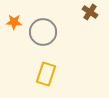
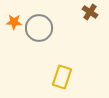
gray circle: moved 4 px left, 4 px up
yellow rectangle: moved 16 px right, 3 px down
